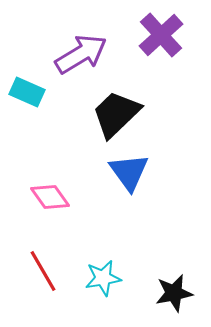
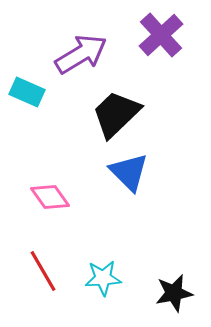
blue triangle: rotated 9 degrees counterclockwise
cyan star: rotated 6 degrees clockwise
